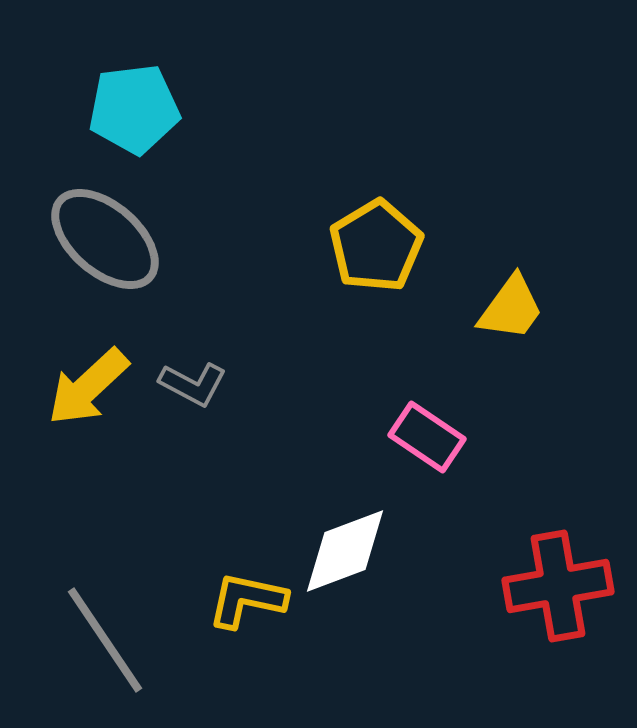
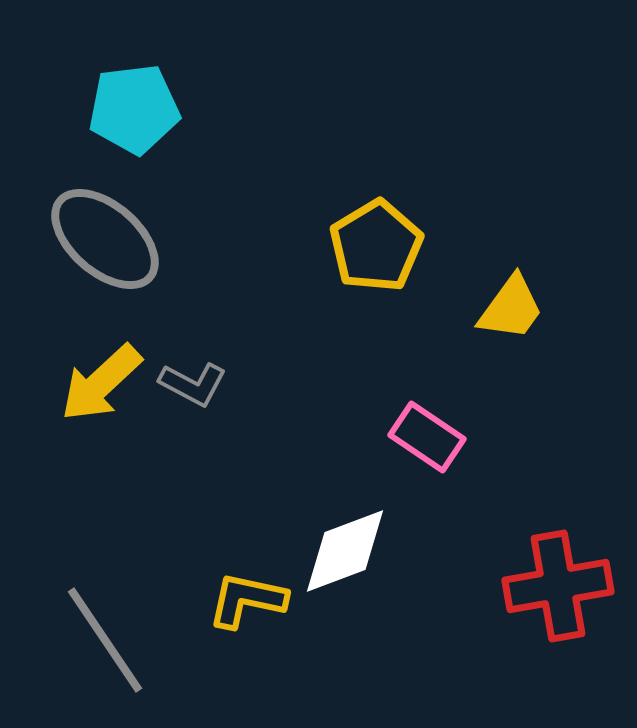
yellow arrow: moved 13 px right, 4 px up
